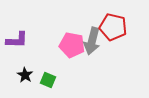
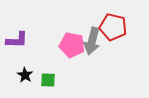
green square: rotated 21 degrees counterclockwise
